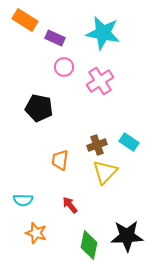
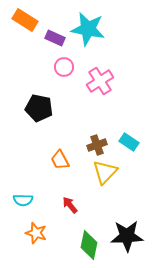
cyan star: moved 15 px left, 4 px up
orange trapezoid: rotated 35 degrees counterclockwise
